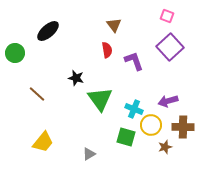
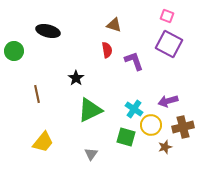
brown triangle: rotated 35 degrees counterclockwise
black ellipse: rotated 55 degrees clockwise
purple square: moved 1 px left, 3 px up; rotated 20 degrees counterclockwise
green circle: moved 1 px left, 2 px up
black star: rotated 21 degrees clockwise
brown line: rotated 36 degrees clockwise
green triangle: moved 10 px left, 11 px down; rotated 40 degrees clockwise
cyan cross: rotated 12 degrees clockwise
brown cross: rotated 15 degrees counterclockwise
gray triangle: moved 2 px right; rotated 24 degrees counterclockwise
